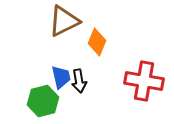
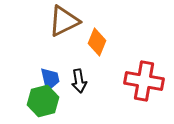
blue trapezoid: moved 11 px left, 2 px down
